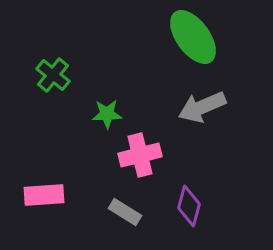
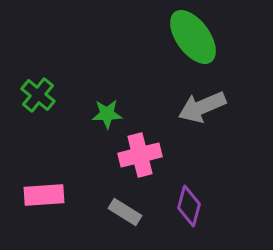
green cross: moved 15 px left, 20 px down
